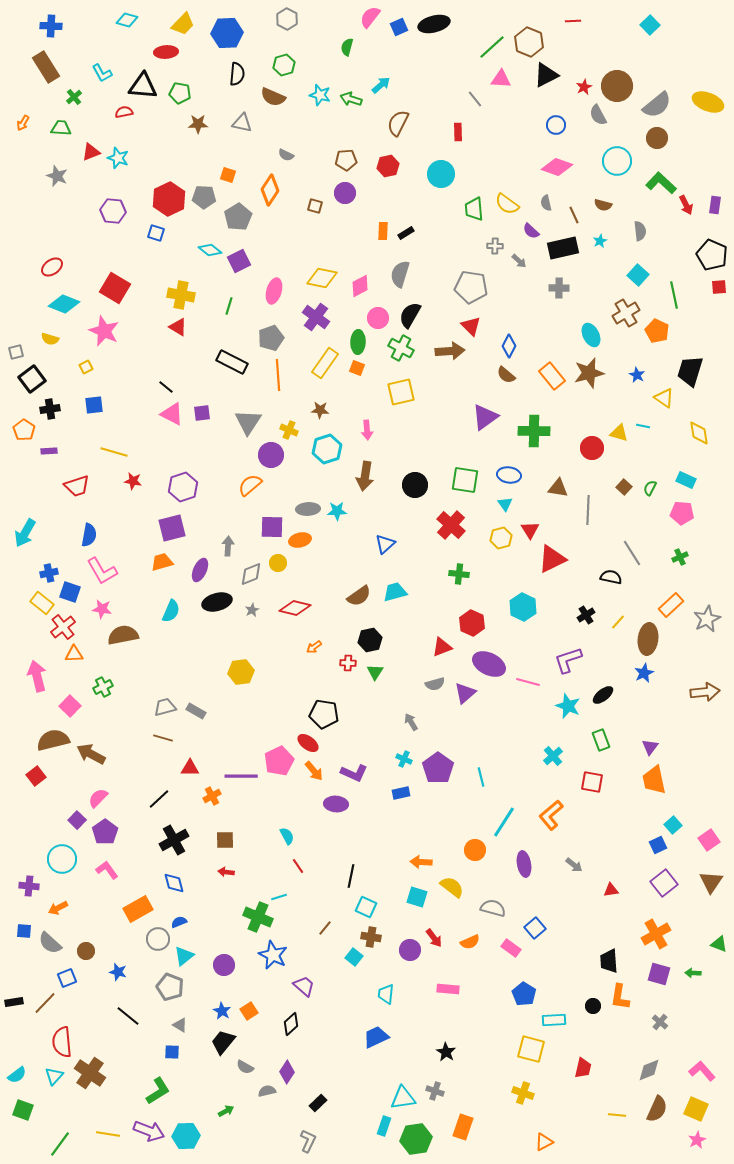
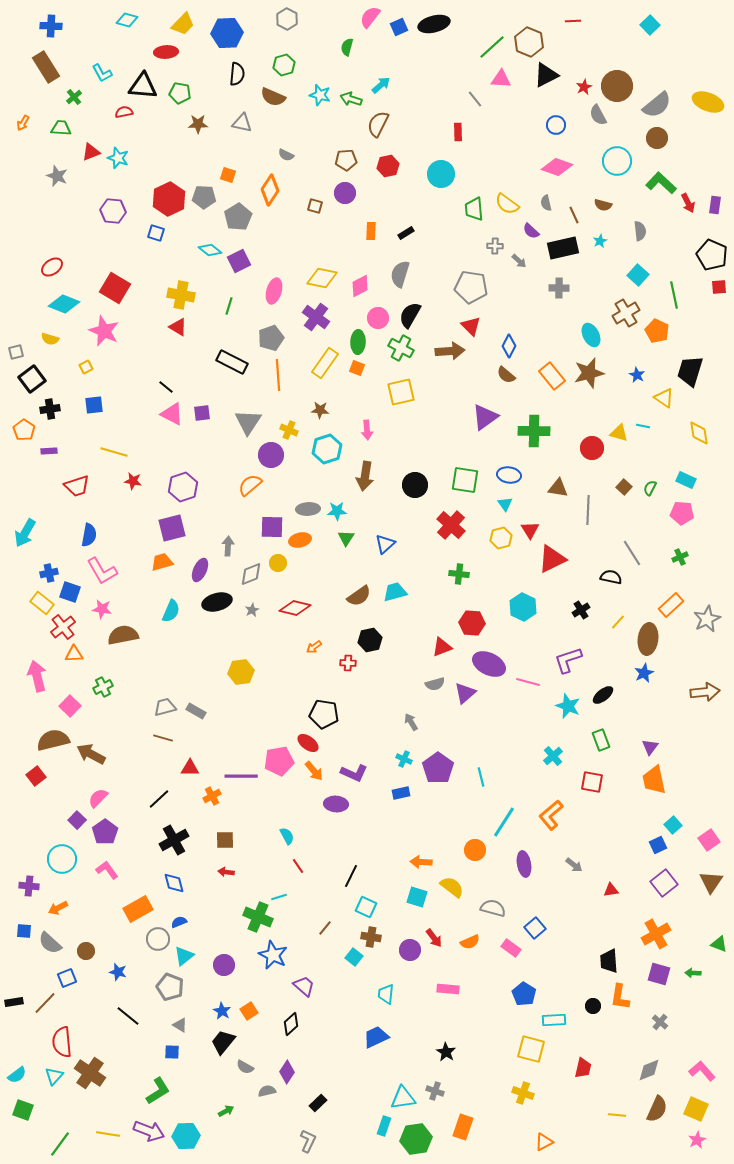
brown semicircle at (398, 123): moved 20 px left, 1 px down
red arrow at (686, 205): moved 2 px right, 2 px up
orange rectangle at (383, 231): moved 12 px left
black cross at (586, 615): moved 5 px left, 5 px up
red hexagon at (472, 623): rotated 20 degrees counterclockwise
green triangle at (375, 672): moved 29 px left, 134 px up
pink pentagon at (279, 761): rotated 16 degrees clockwise
black line at (351, 876): rotated 15 degrees clockwise
